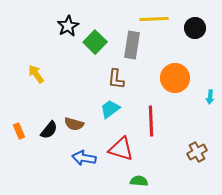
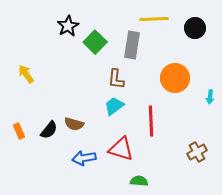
yellow arrow: moved 10 px left
cyan trapezoid: moved 4 px right, 3 px up
blue arrow: rotated 20 degrees counterclockwise
